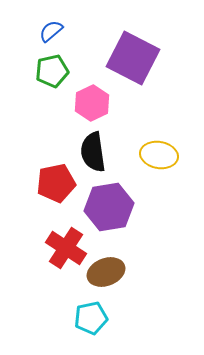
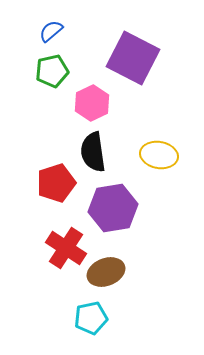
red pentagon: rotated 6 degrees counterclockwise
purple hexagon: moved 4 px right, 1 px down
